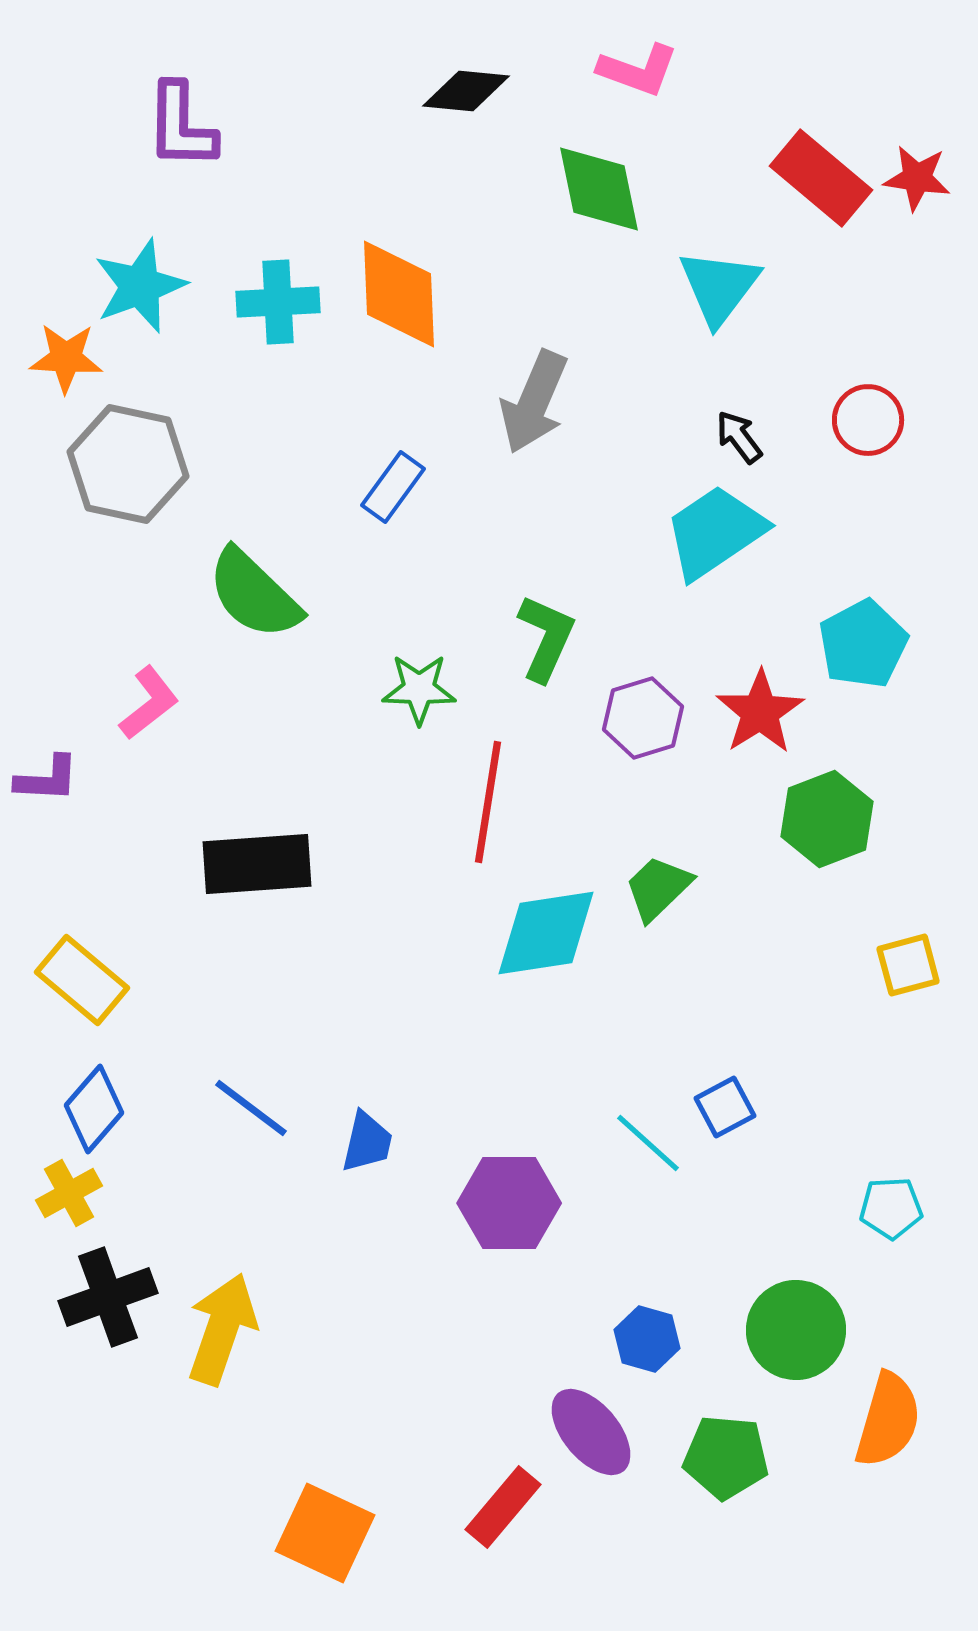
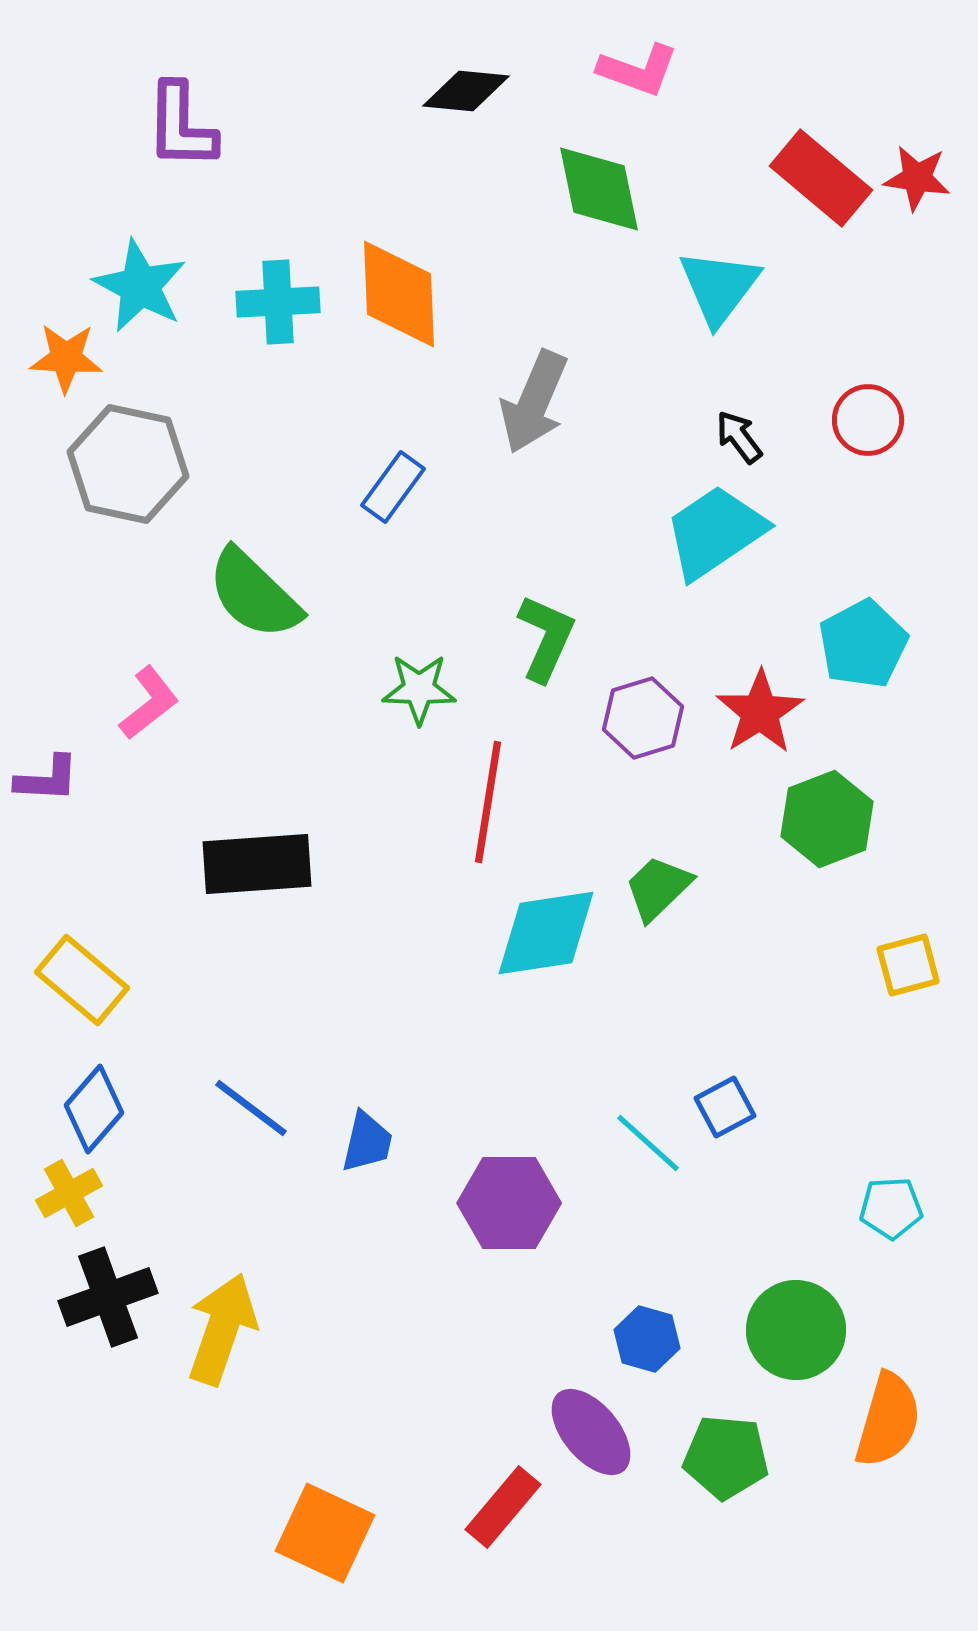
cyan star at (140, 286): rotated 24 degrees counterclockwise
